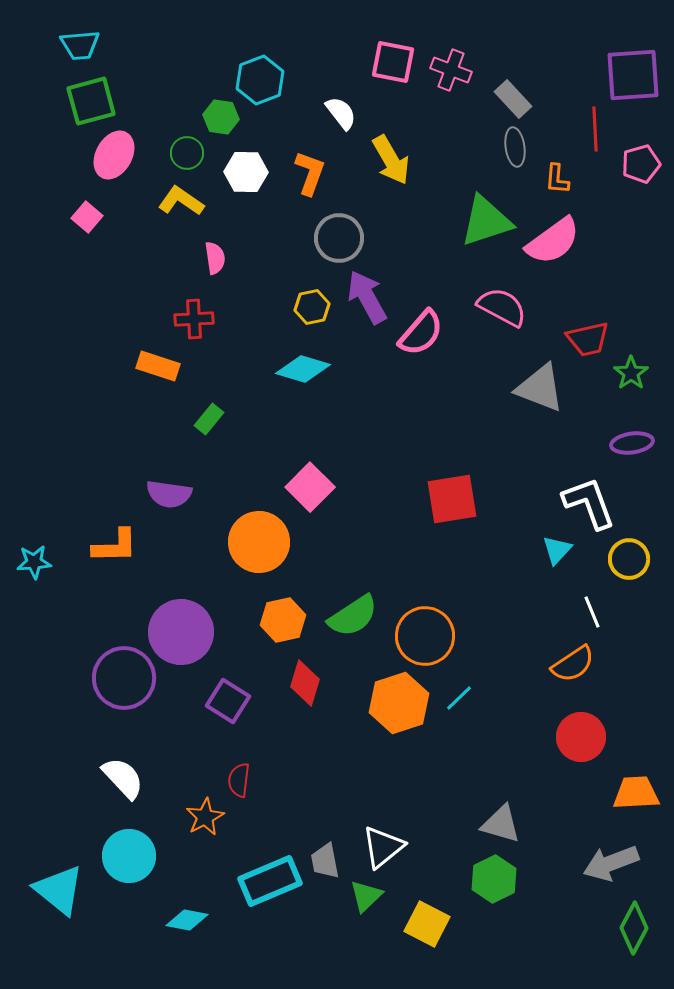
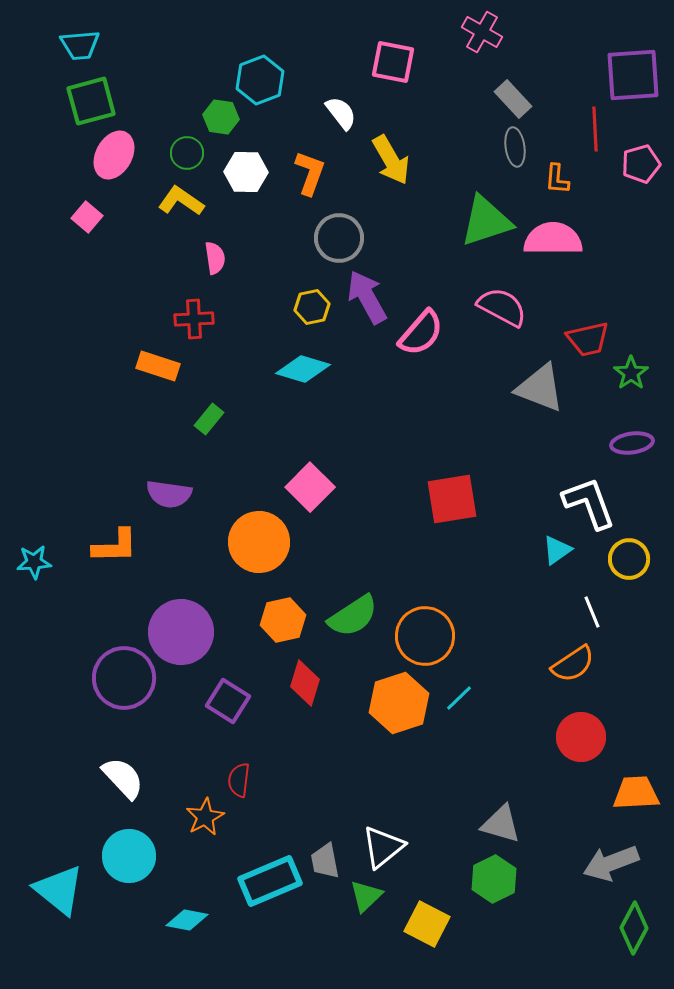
pink cross at (451, 70): moved 31 px right, 38 px up; rotated 9 degrees clockwise
pink semicircle at (553, 241): moved 2 px up; rotated 144 degrees counterclockwise
cyan triangle at (557, 550): rotated 12 degrees clockwise
